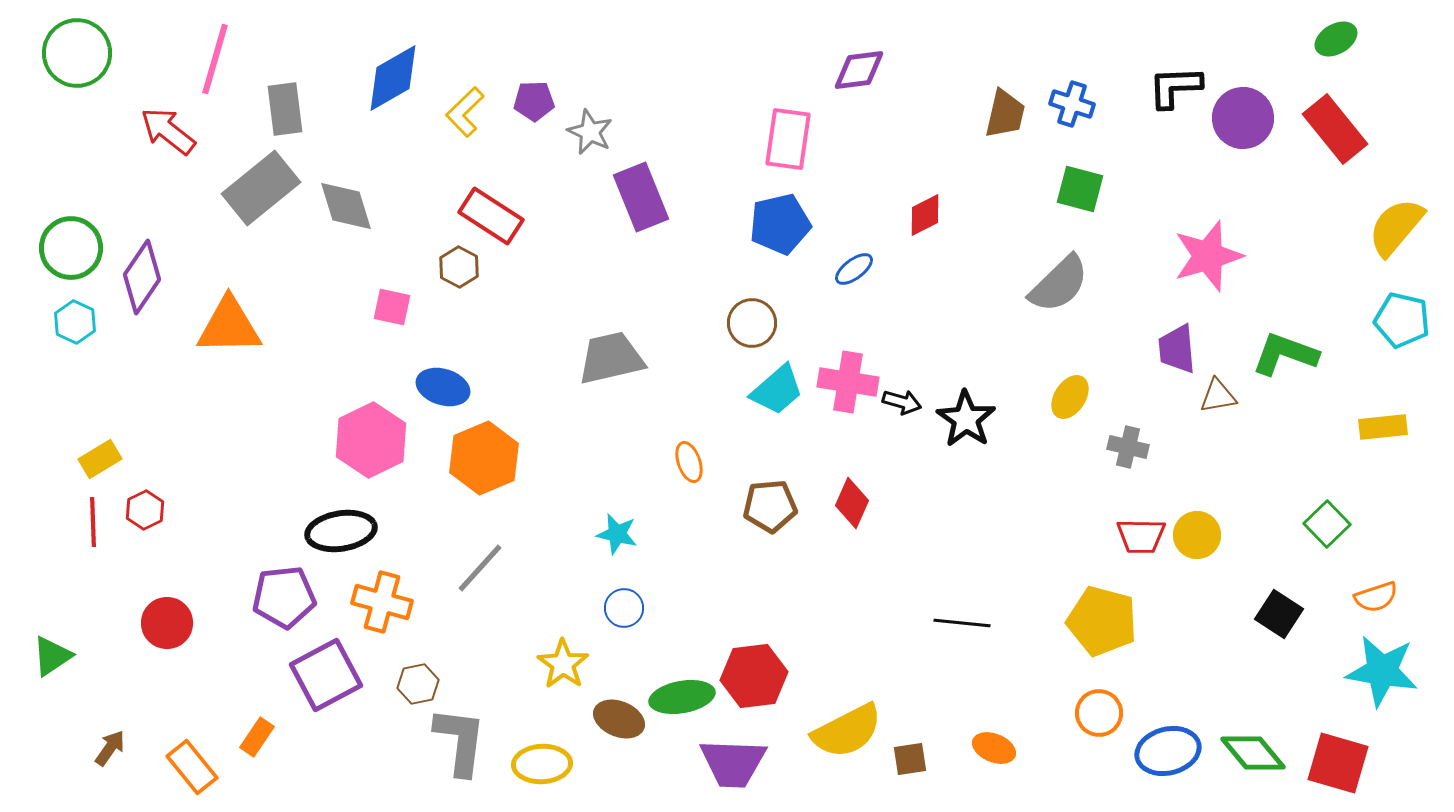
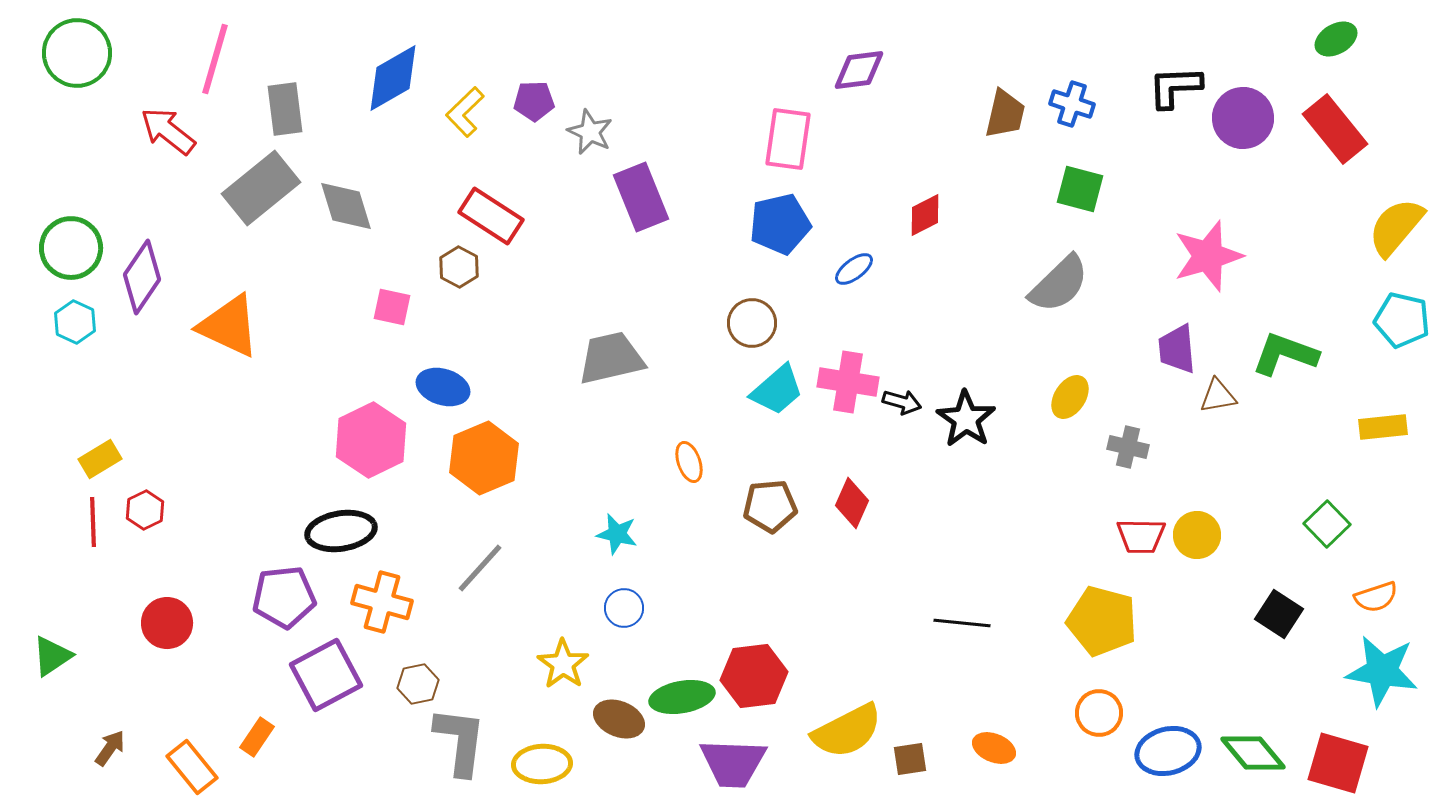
orange triangle at (229, 326): rotated 26 degrees clockwise
